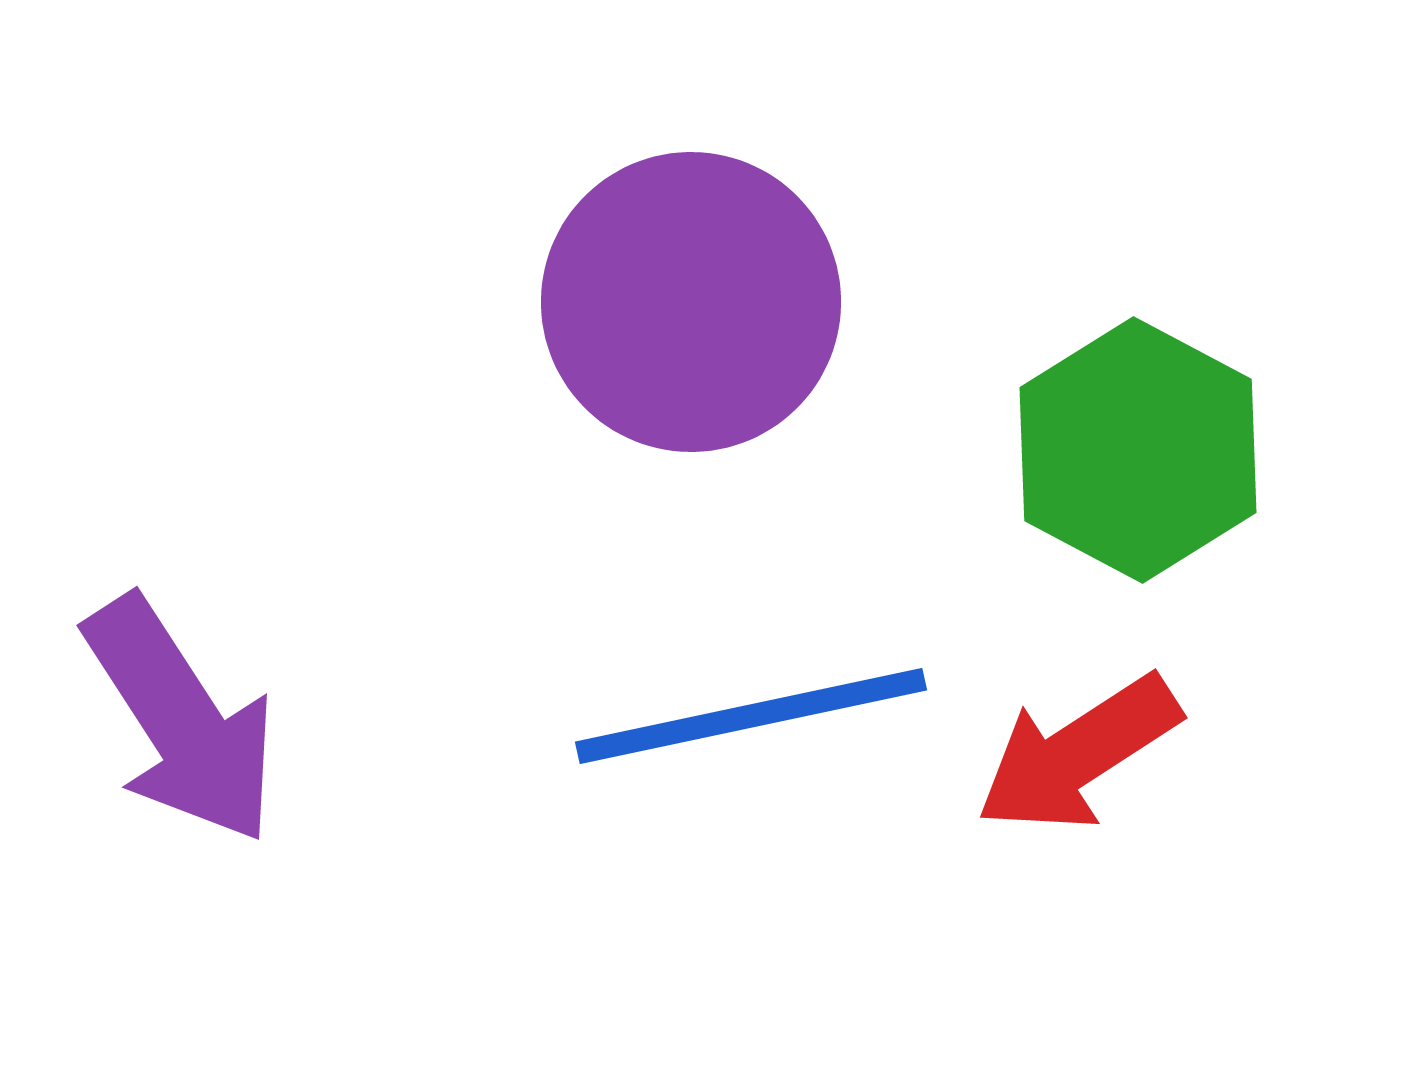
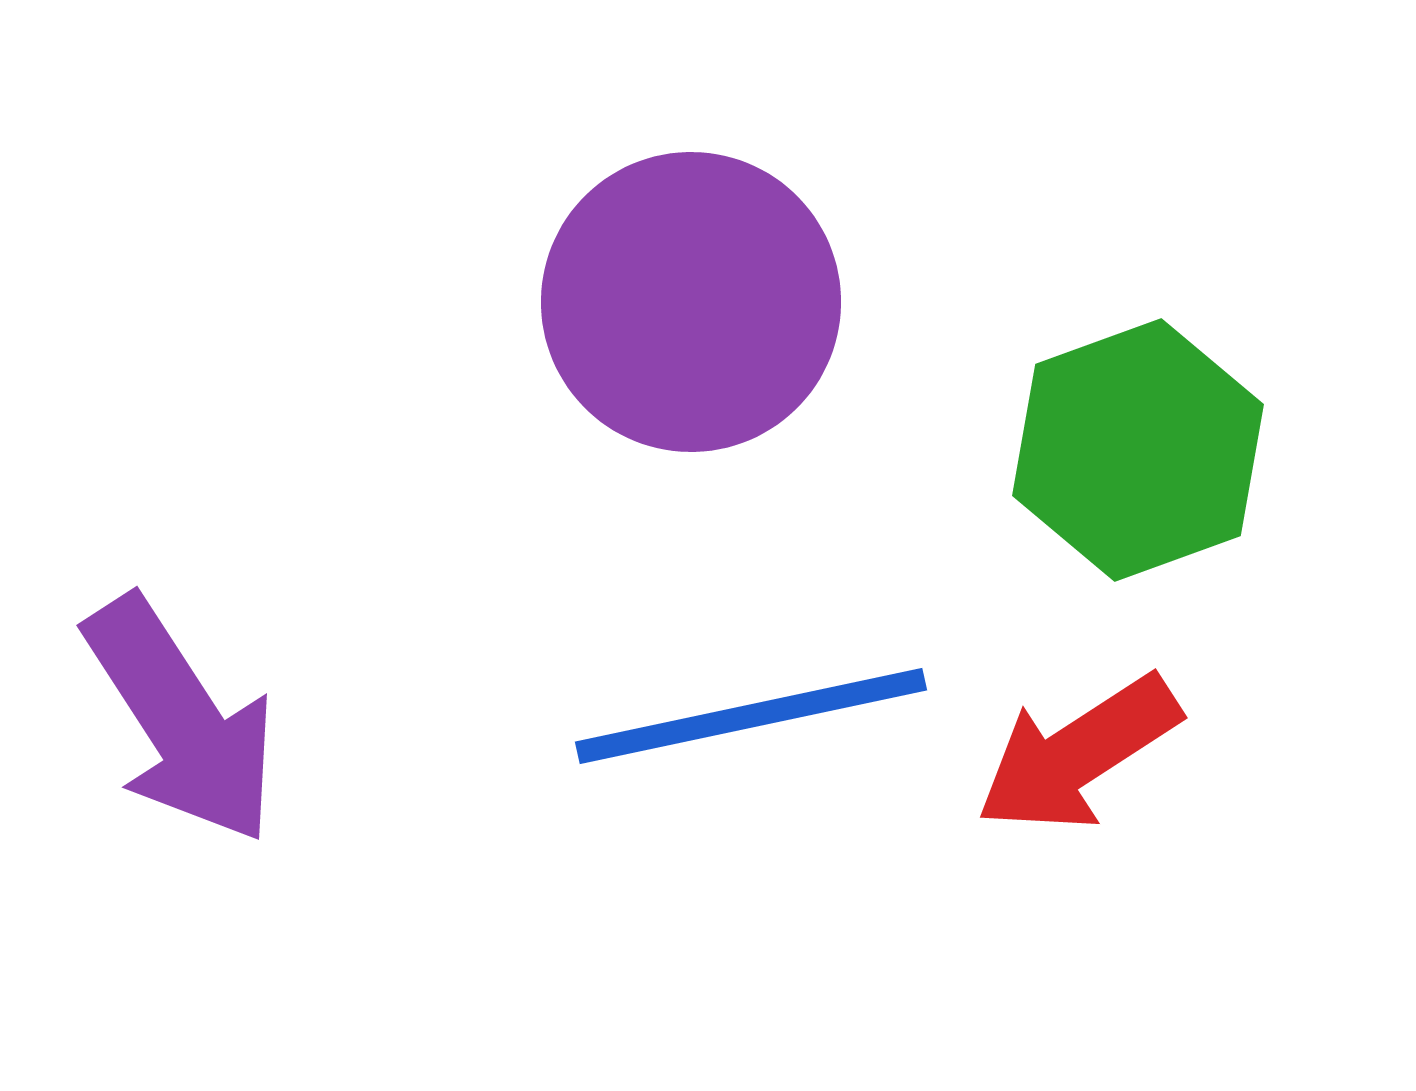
green hexagon: rotated 12 degrees clockwise
